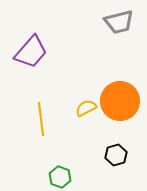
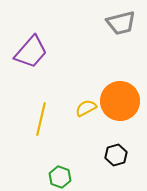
gray trapezoid: moved 2 px right, 1 px down
yellow line: rotated 20 degrees clockwise
